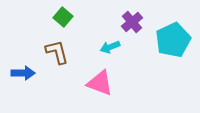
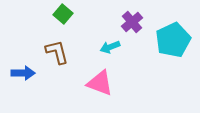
green square: moved 3 px up
